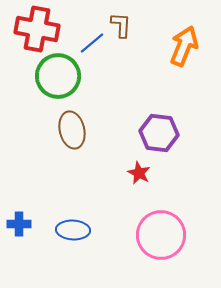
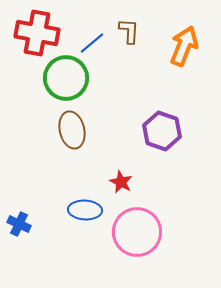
brown L-shape: moved 8 px right, 6 px down
red cross: moved 4 px down
green circle: moved 8 px right, 2 px down
purple hexagon: moved 3 px right, 2 px up; rotated 12 degrees clockwise
red star: moved 18 px left, 9 px down
blue cross: rotated 25 degrees clockwise
blue ellipse: moved 12 px right, 20 px up
pink circle: moved 24 px left, 3 px up
